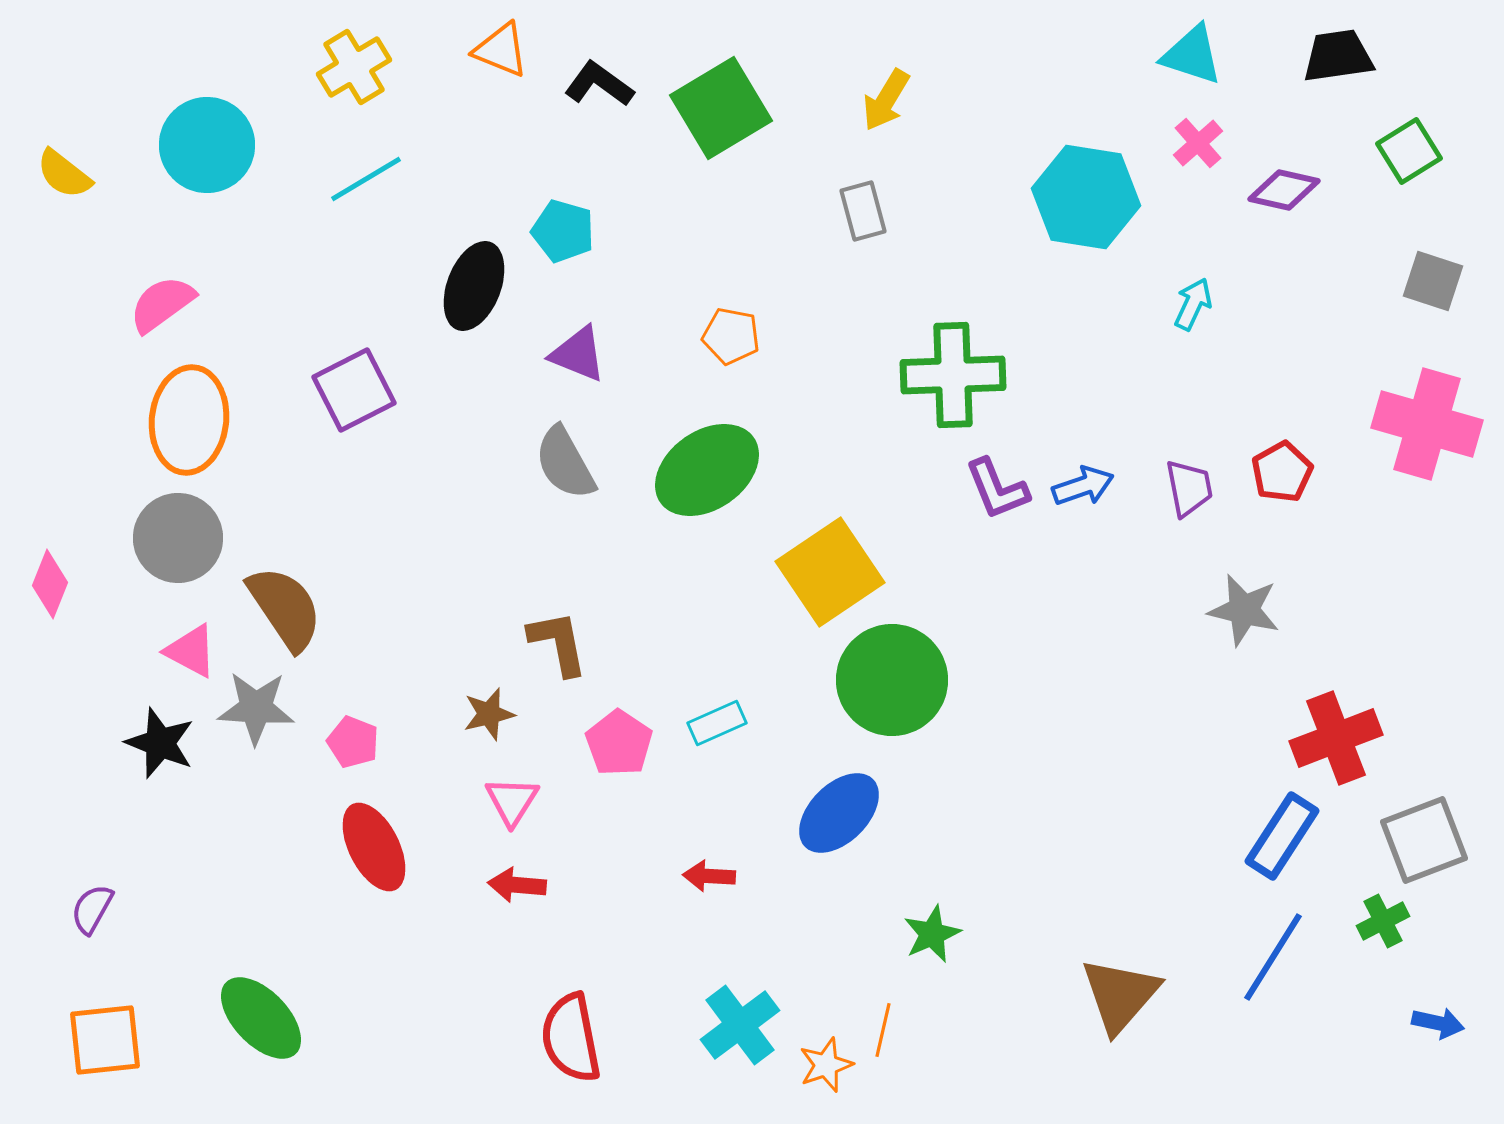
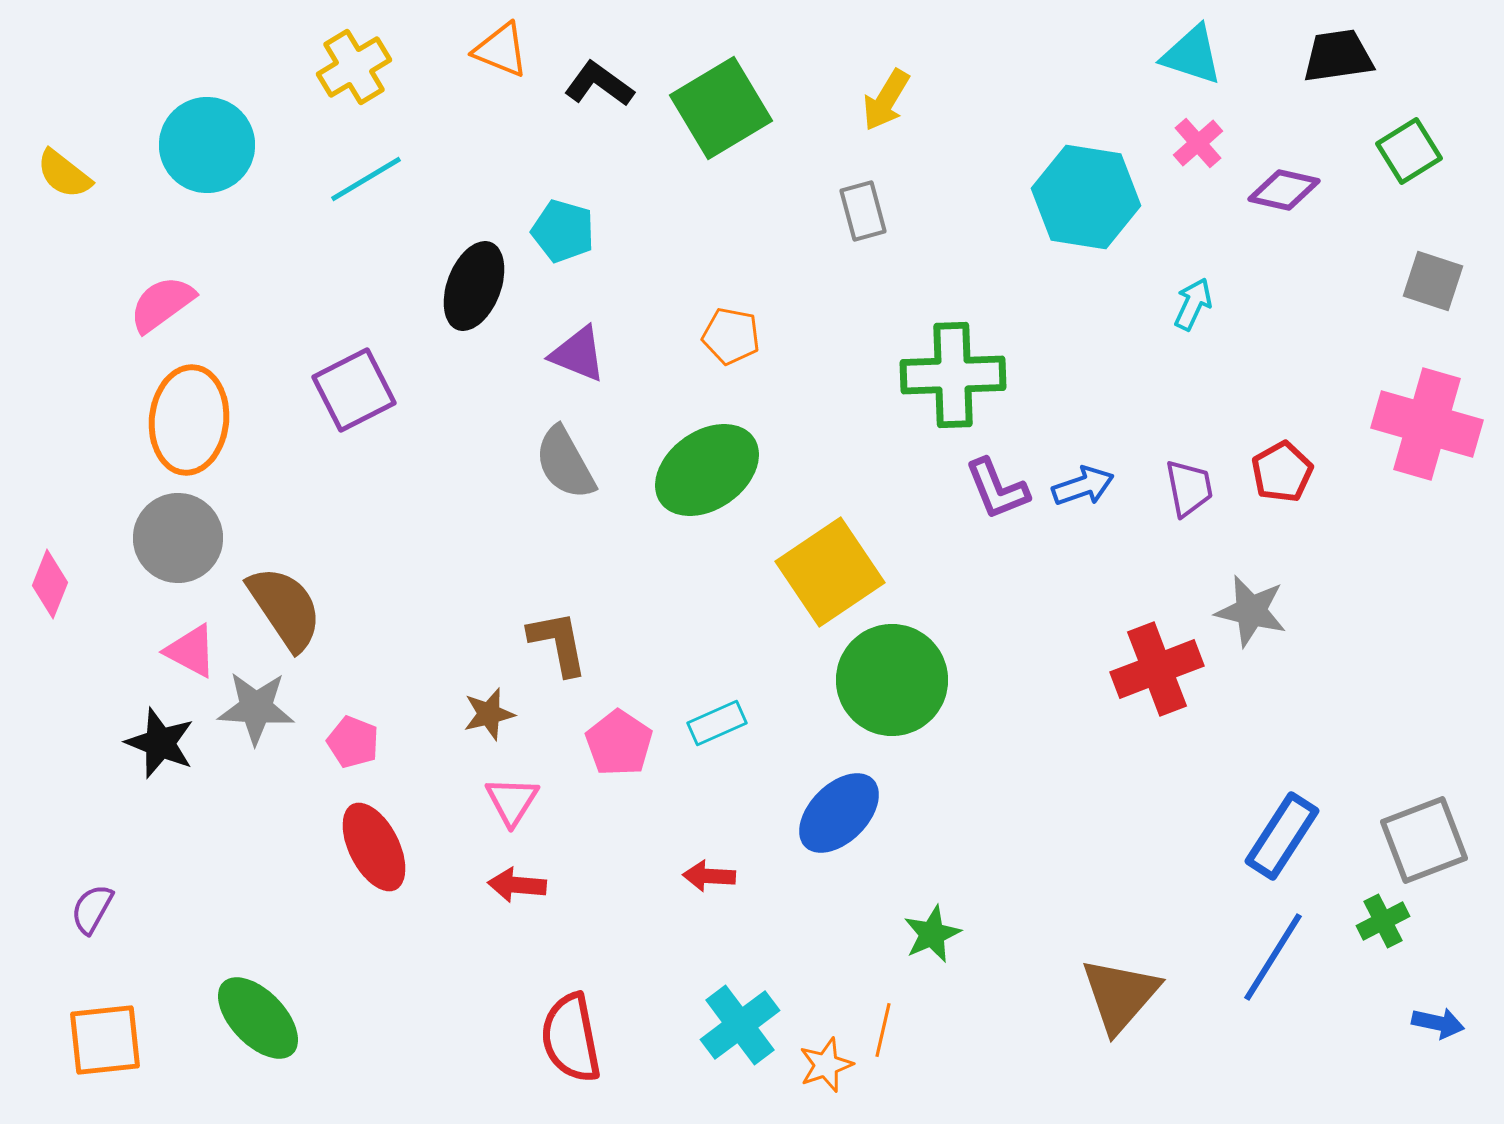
gray star at (1244, 610): moved 7 px right, 1 px down
red cross at (1336, 738): moved 179 px left, 69 px up
green ellipse at (261, 1018): moved 3 px left
